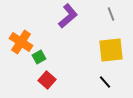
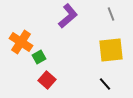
black line: moved 2 px down
